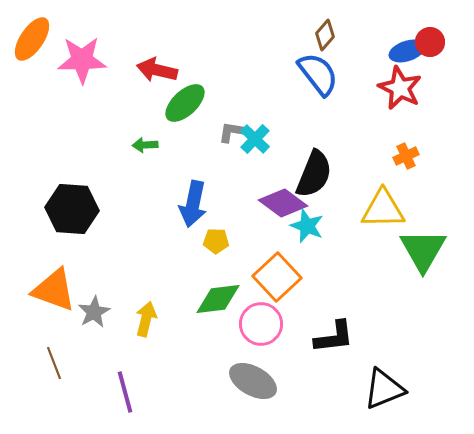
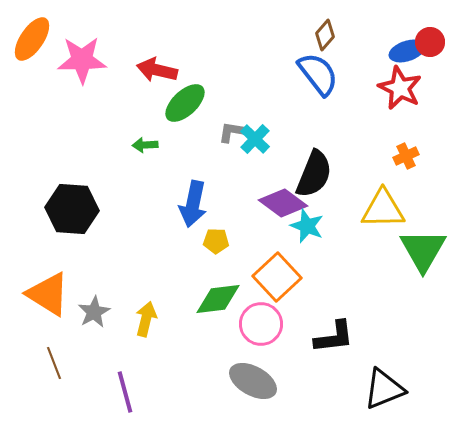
orange triangle: moved 6 px left, 4 px down; rotated 12 degrees clockwise
